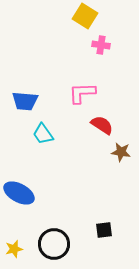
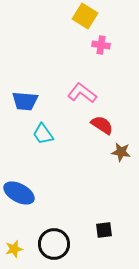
pink L-shape: rotated 40 degrees clockwise
